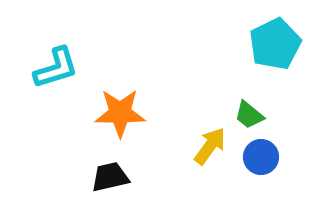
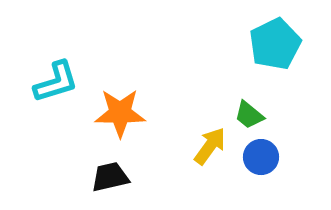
cyan L-shape: moved 14 px down
